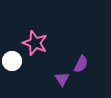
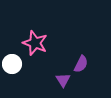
white circle: moved 3 px down
purple triangle: moved 1 px right, 1 px down
